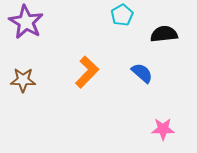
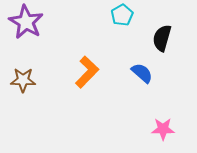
black semicircle: moved 2 px left, 4 px down; rotated 68 degrees counterclockwise
